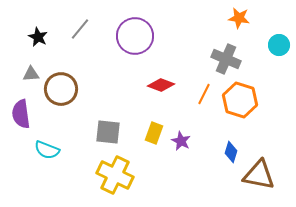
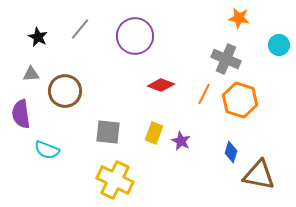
brown circle: moved 4 px right, 2 px down
yellow cross: moved 5 px down
